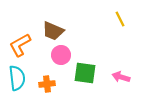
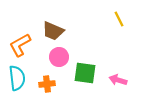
yellow line: moved 1 px left
pink circle: moved 2 px left, 2 px down
pink arrow: moved 3 px left, 3 px down
